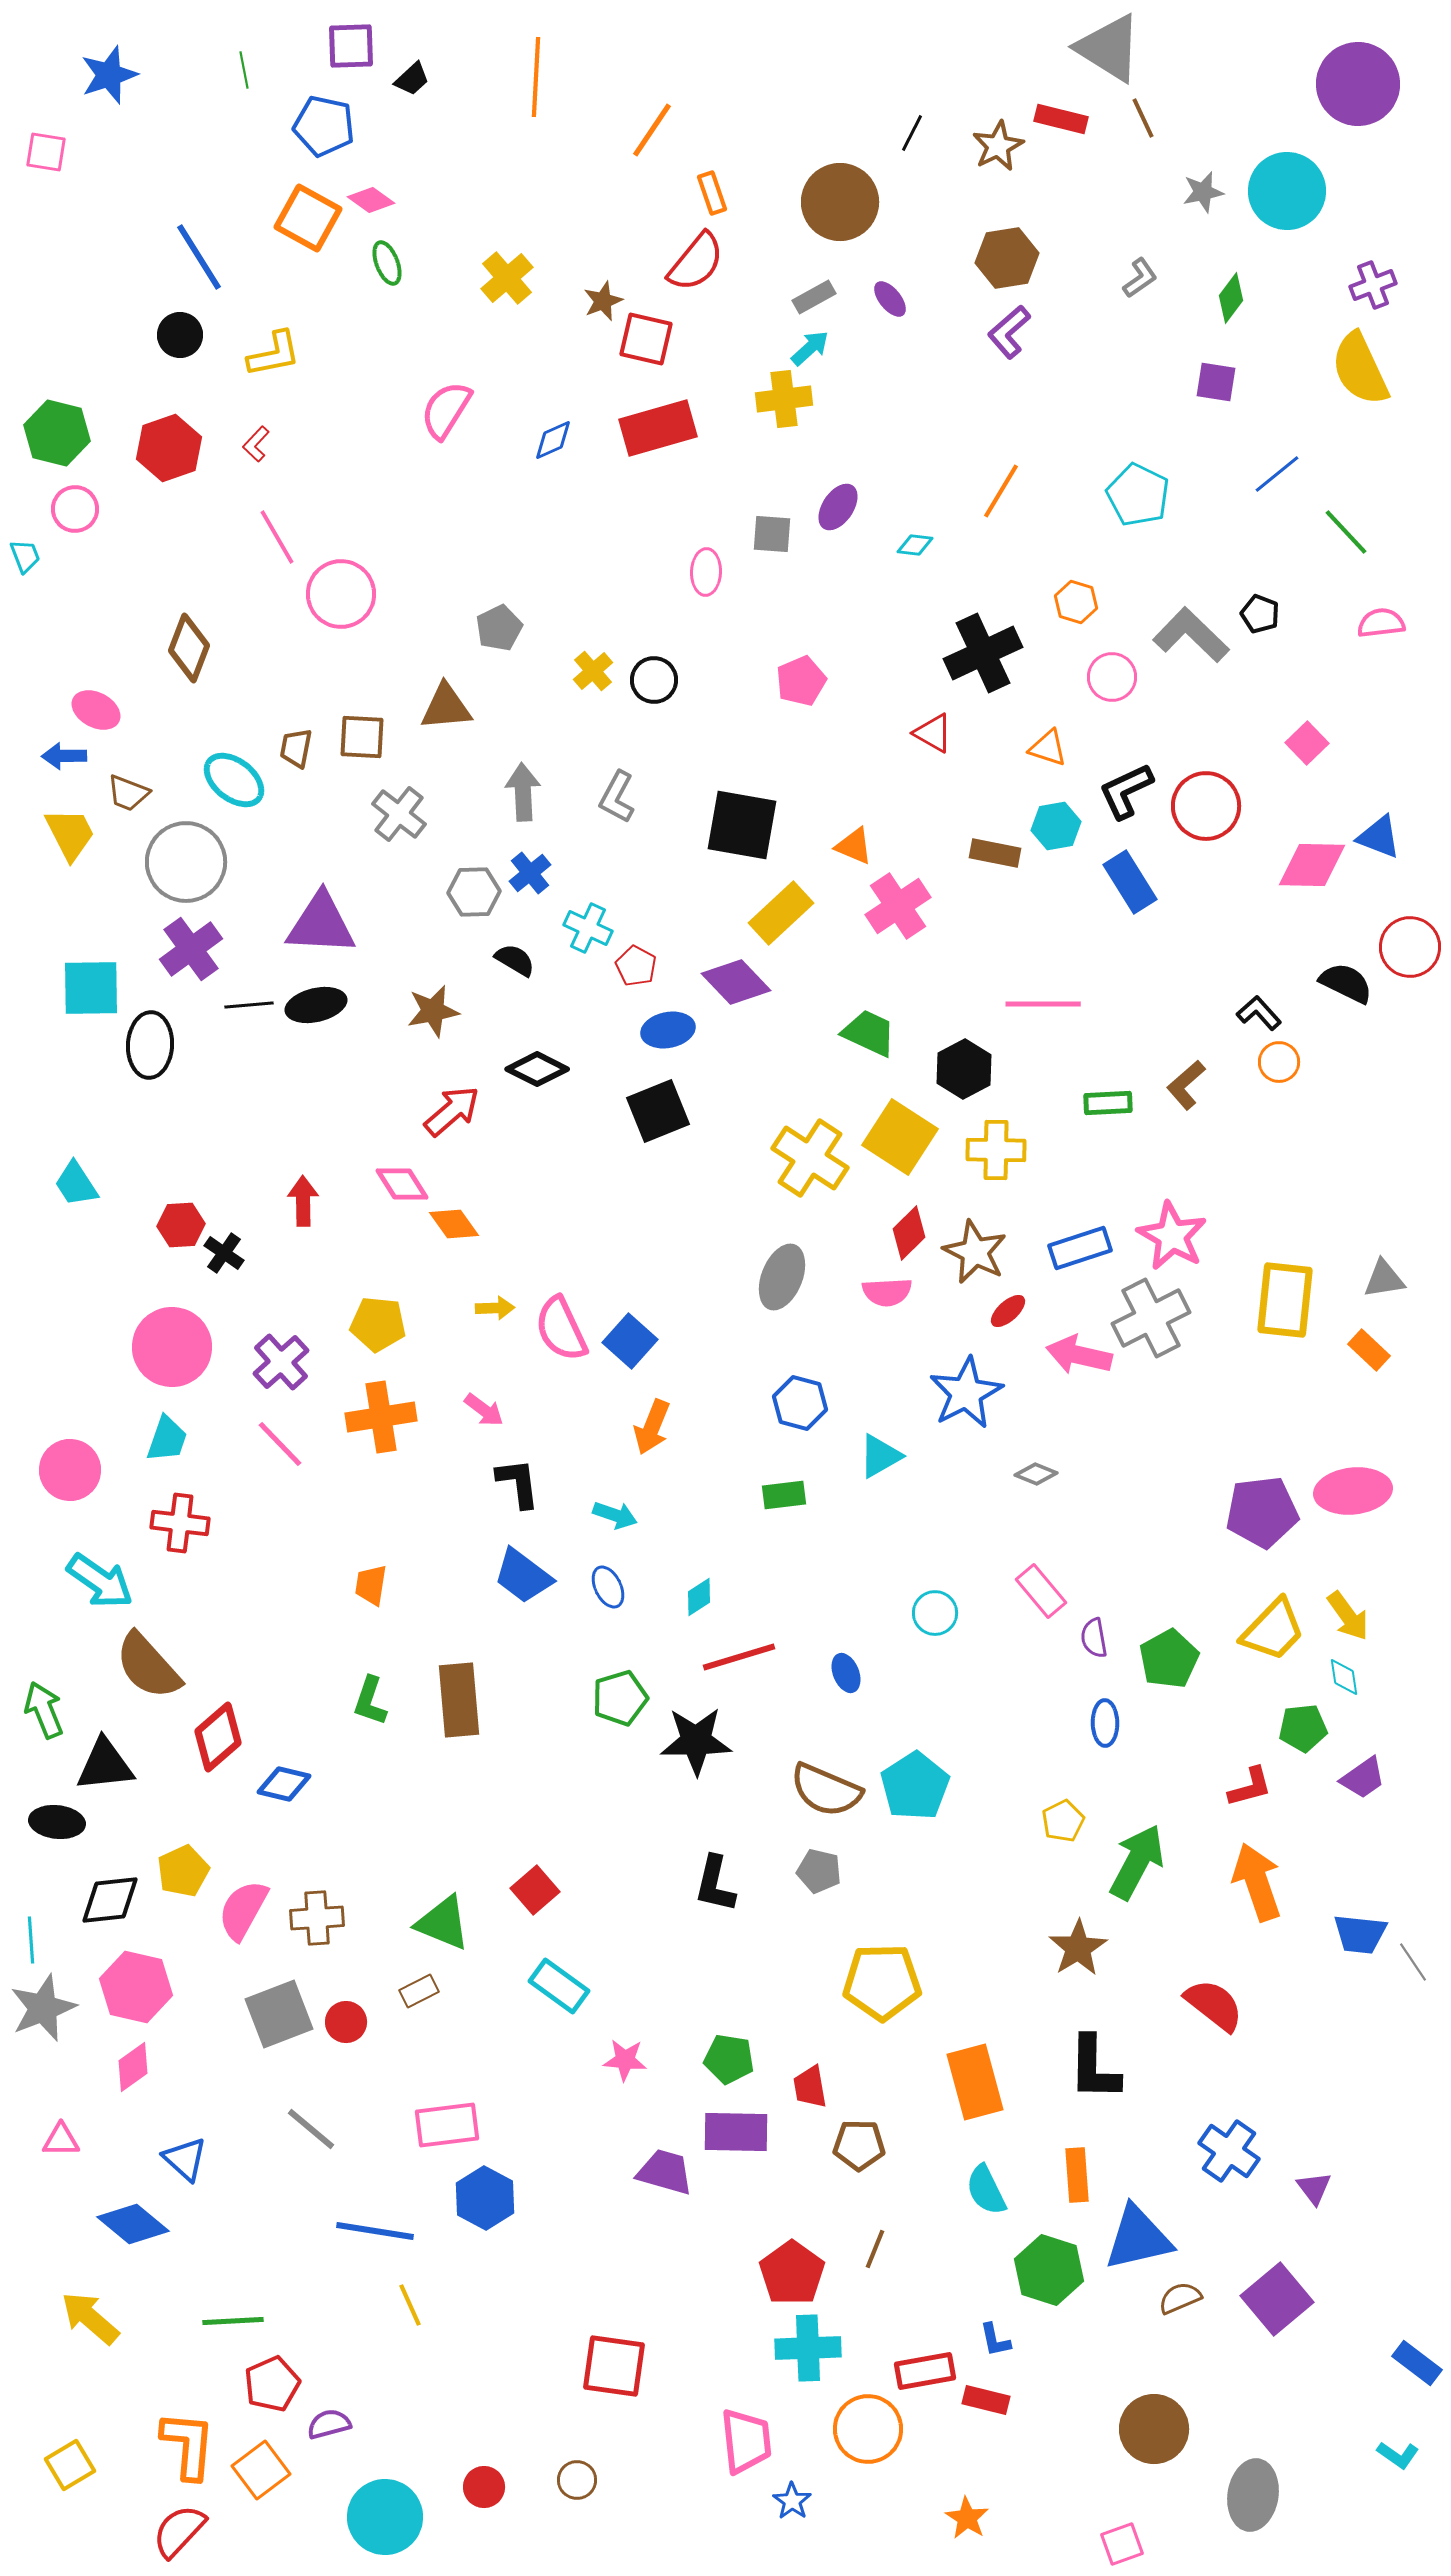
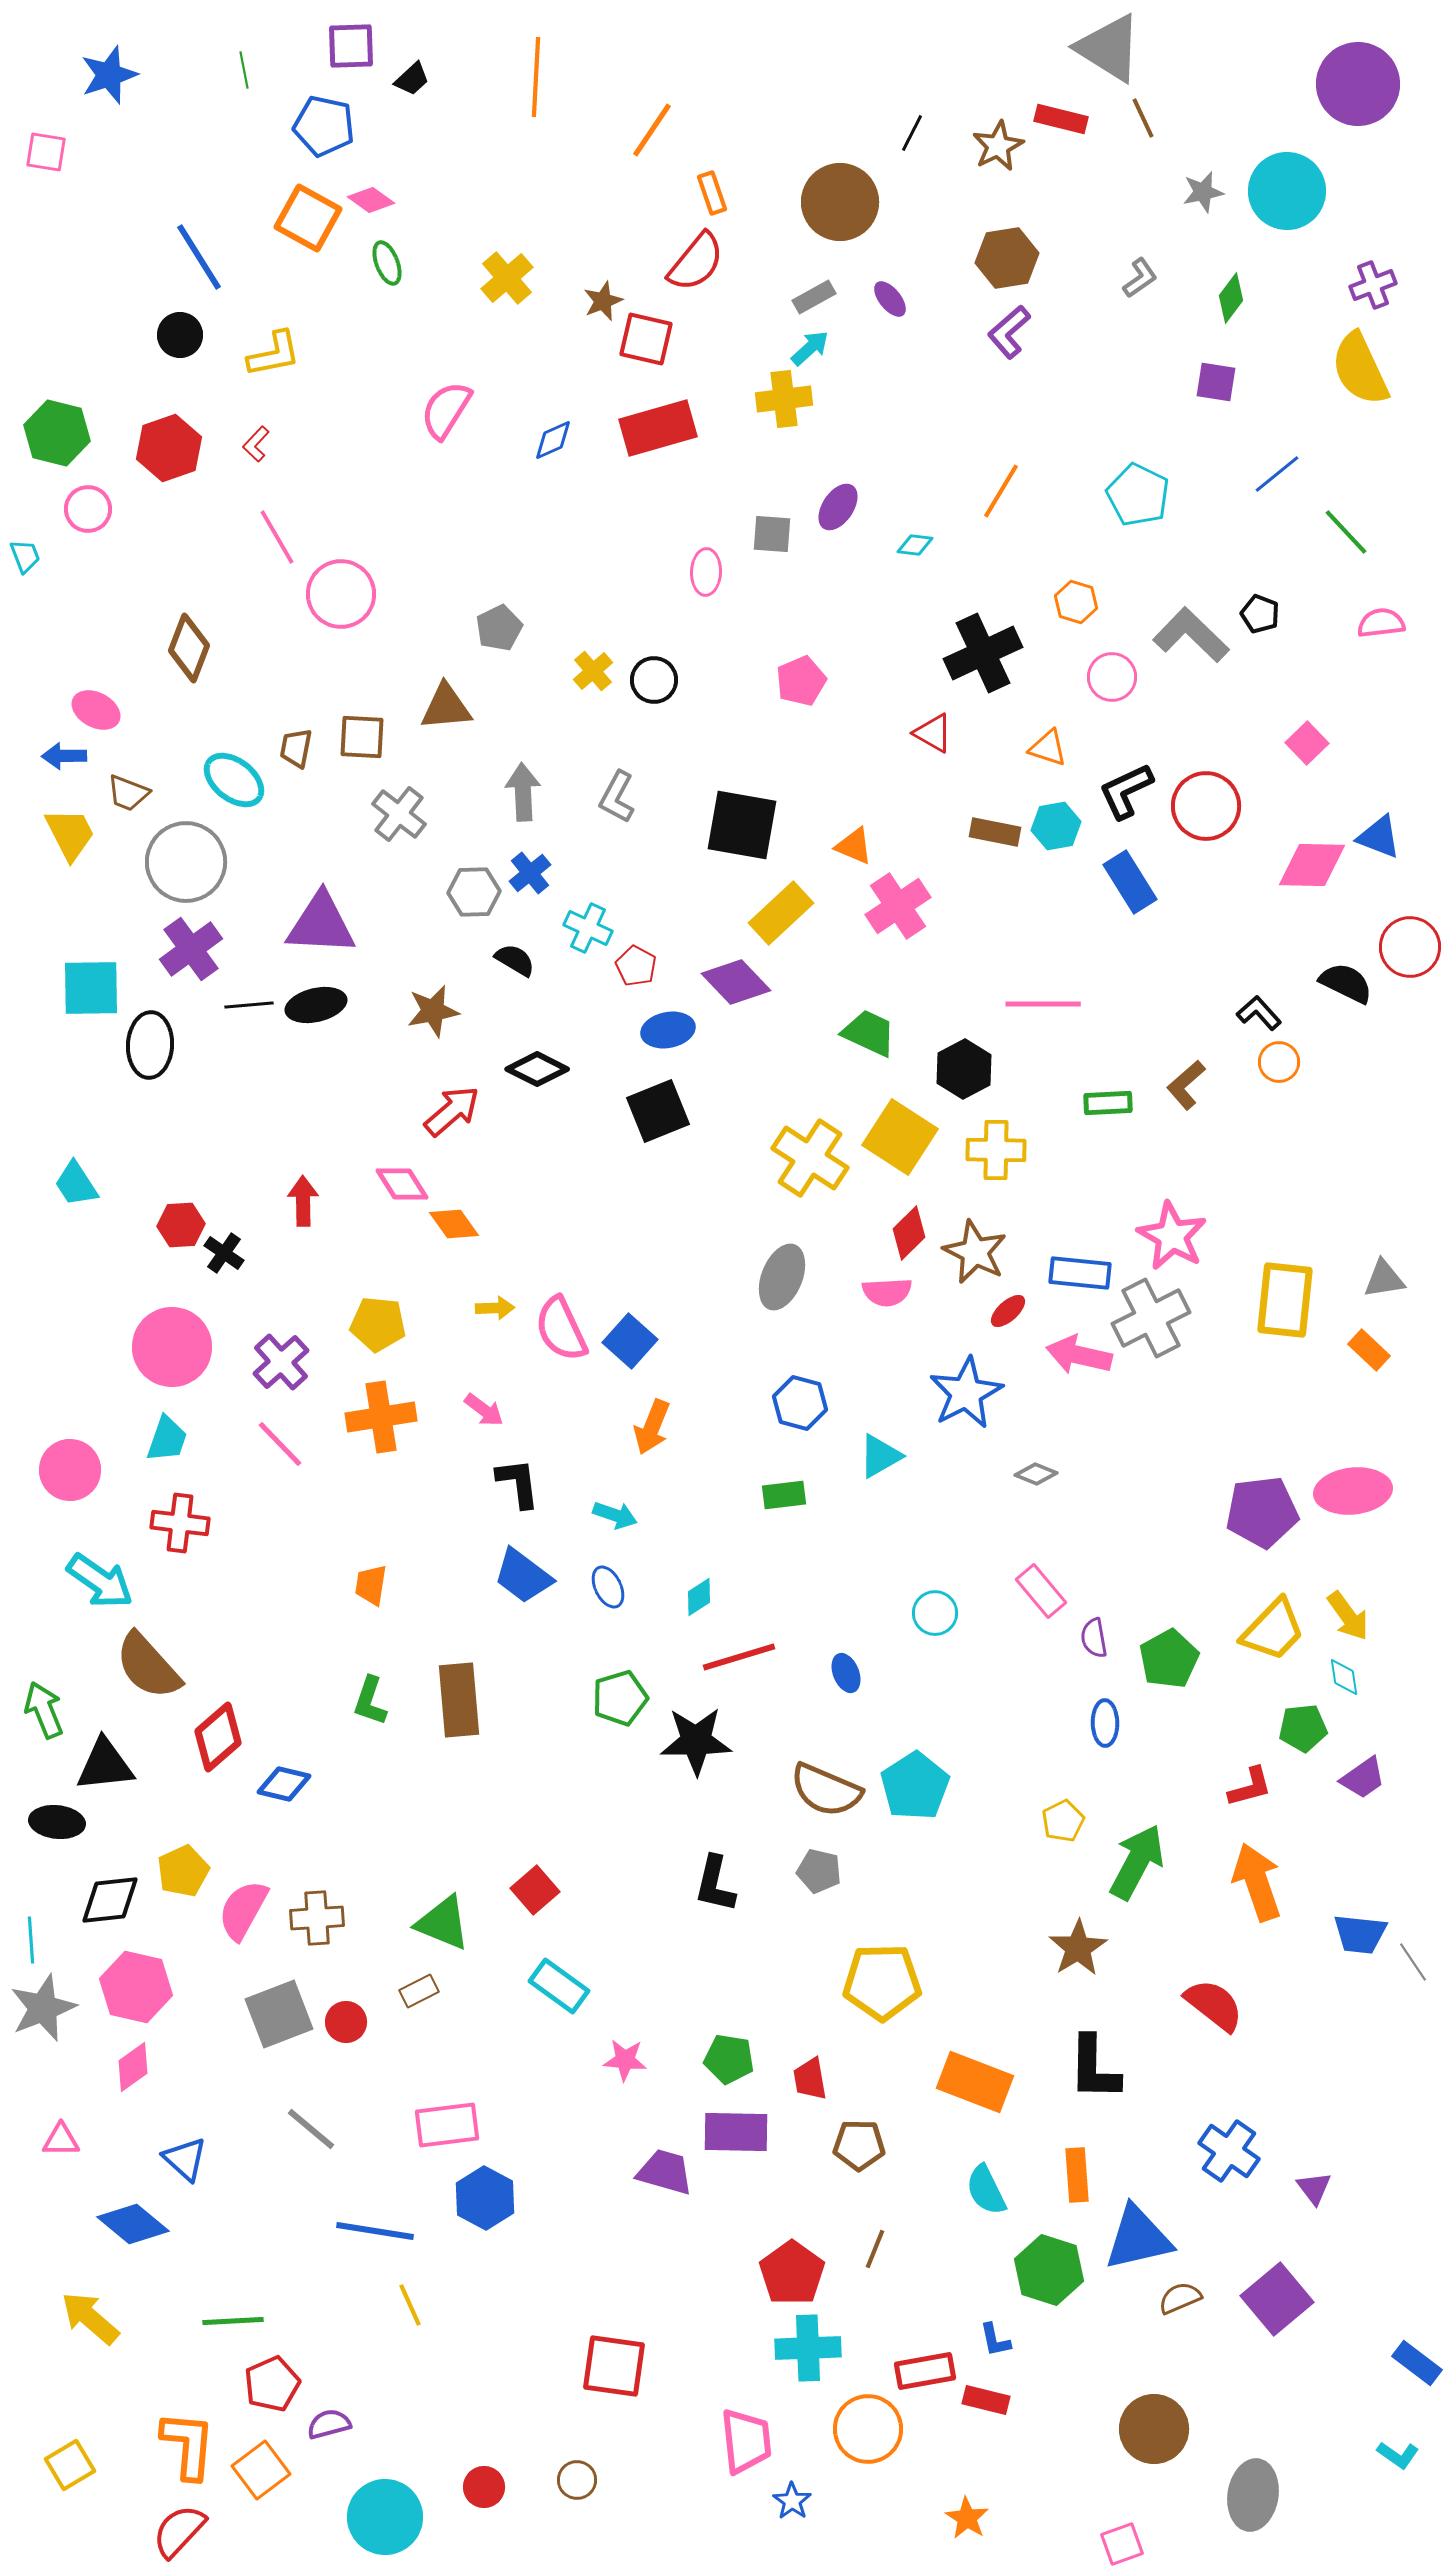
pink circle at (75, 509): moved 13 px right
brown rectangle at (995, 853): moved 21 px up
blue rectangle at (1080, 1248): moved 25 px down; rotated 24 degrees clockwise
orange rectangle at (975, 2082): rotated 54 degrees counterclockwise
red trapezoid at (810, 2087): moved 8 px up
